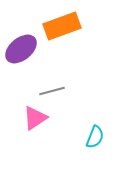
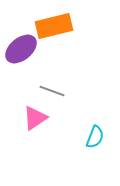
orange rectangle: moved 8 px left; rotated 6 degrees clockwise
gray line: rotated 35 degrees clockwise
